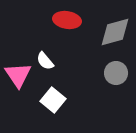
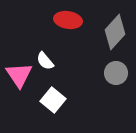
red ellipse: moved 1 px right
gray diamond: rotated 32 degrees counterclockwise
pink triangle: moved 1 px right
